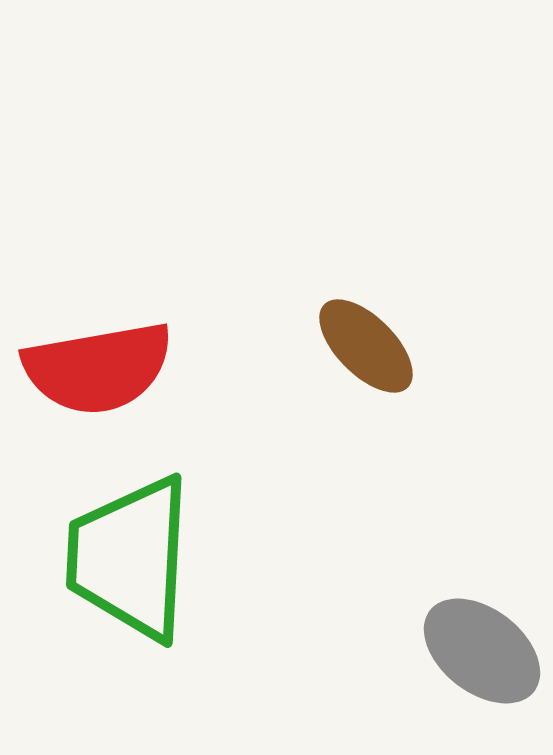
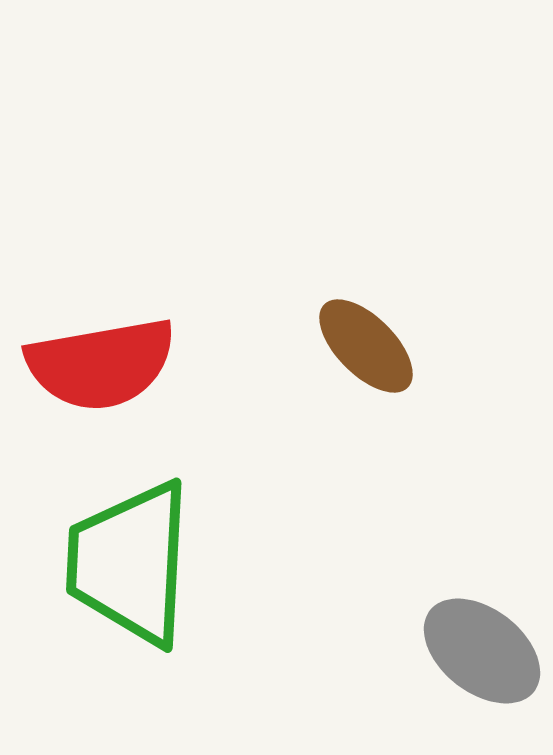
red semicircle: moved 3 px right, 4 px up
green trapezoid: moved 5 px down
